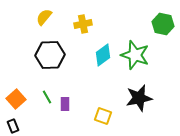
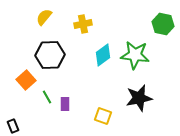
green star: rotated 12 degrees counterclockwise
orange square: moved 10 px right, 19 px up
